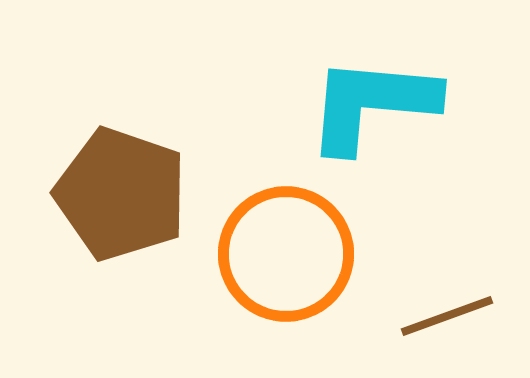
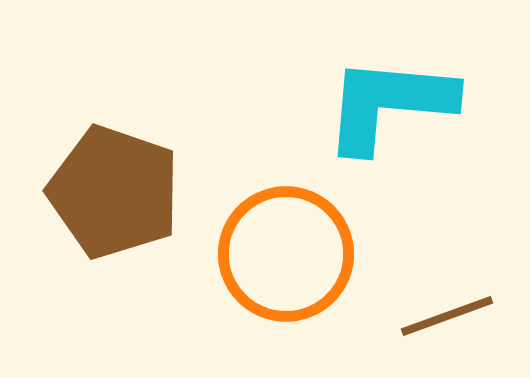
cyan L-shape: moved 17 px right
brown pentagon: moved 7 px left, 2 px up
